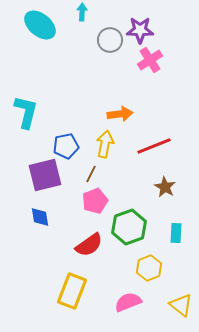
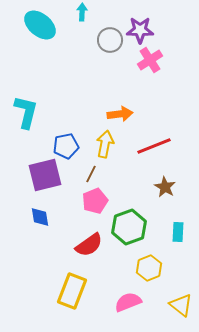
cyan rectangle: moved 2 px right, 1 px up
